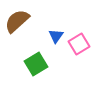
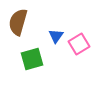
brown semicircle: moved 1 px right, 1 px down; rotated 32 degrees counterclockwise
green square: moved 4 px left, 5 px up; rotated 15 degrees clockwise
